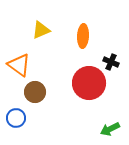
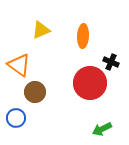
red circle: moved 1 px right
green arrow: moved 8 px left
